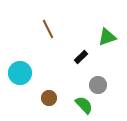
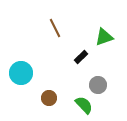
brown line: moved 7 px right, 1 px up
green triangle: moved 3 px left
cyan circle: moved 1 px right
